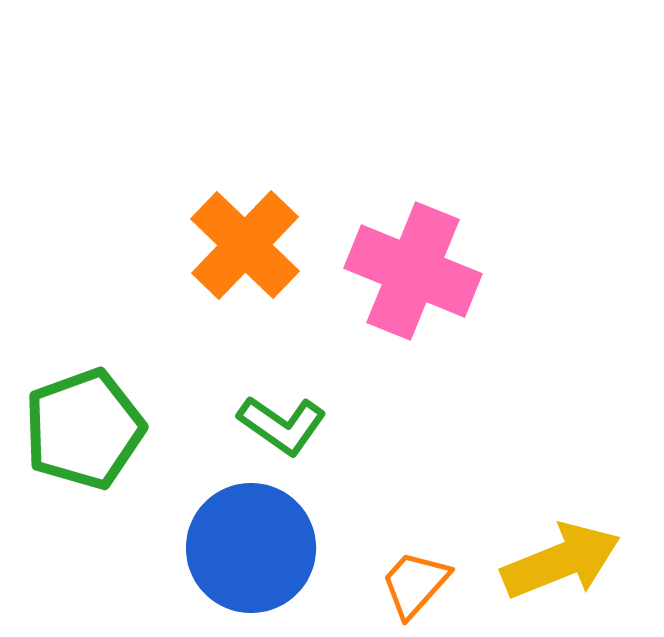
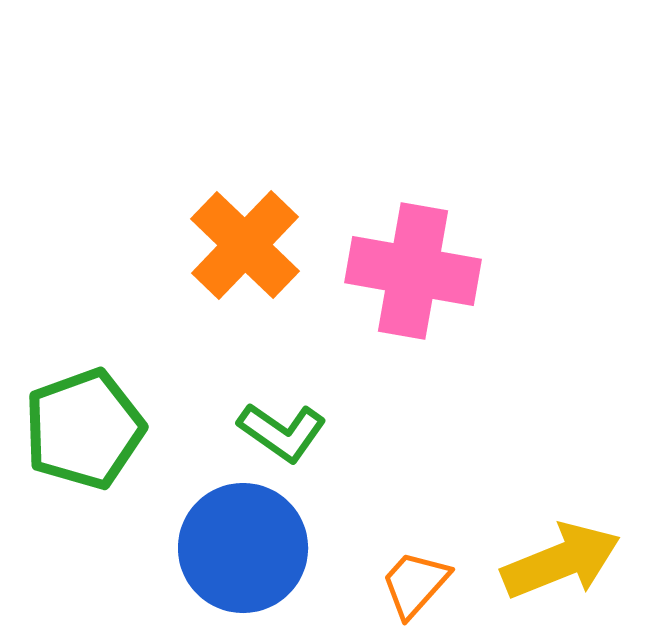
pink cross: rotated 12 degrees counterclockwise
green L-shape: moved 7 px down
blue circle: moved 8 px left
